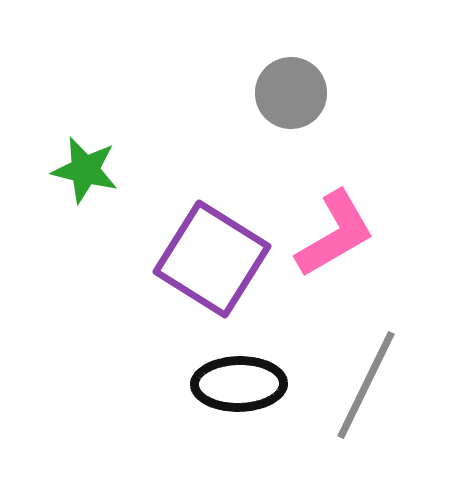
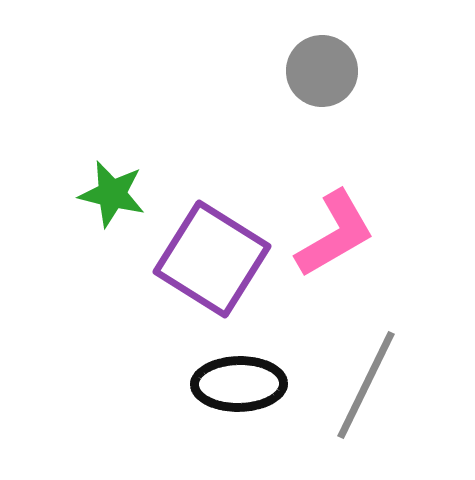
gray circle: moved 31 px right, 22 px up
green star: moved 27 px right, 24 px down
